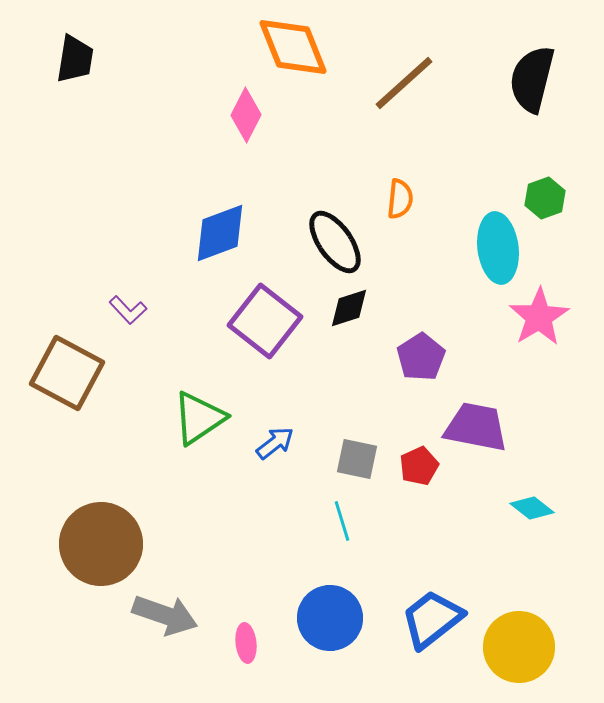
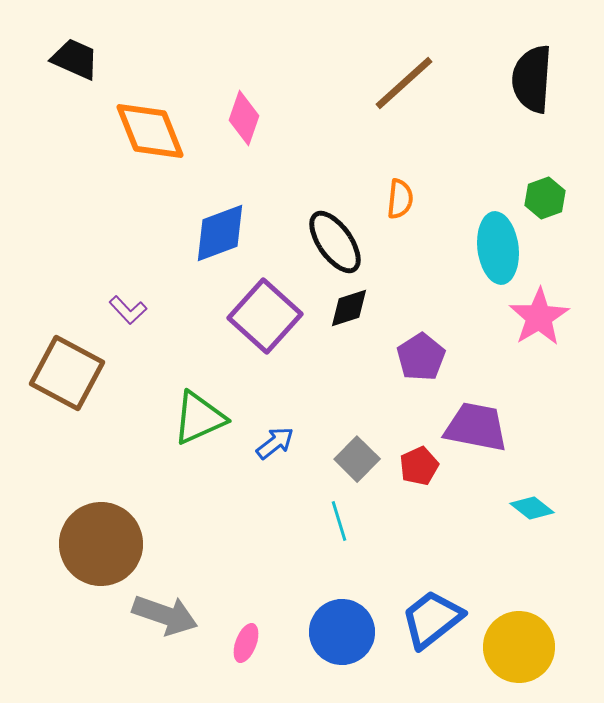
orange diamond: moved 143 px left, 84 px down
black trapezoid: rotated 75 degrees counterclockwise
black semicircle: rotated 10 degrees counterclockwise
pink diamond: moved 2 px left, 3 px down; rotated 8 degrees counterclockwise
purple square: moved 5 px up; rotated 4 degrees clockwise
green triangle: rotated 10 degrees clockwise
gray square: rotated 33 degrees clockwise
cyan line: moved 3 px left
blue circle: moved 12 px right, 14 px down
pink ellipse: rotated 27 degrees clockwise
